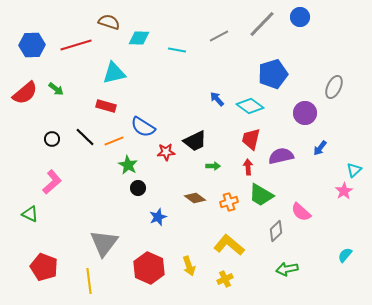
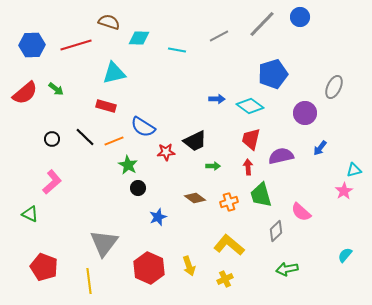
blue arrow at (217, 99): rotated 133 degrees clockwise
cyan triangle at (354, 170): rotated 28 degrees clockwise
green trapezoid at (261, 195): rotated 44 degrees clockwise
